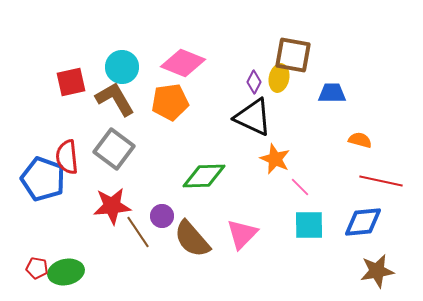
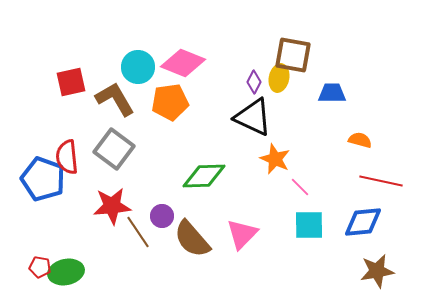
cyan circle: moved 16 px right
red pentagon: moved 3 px right, 1 px up
